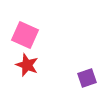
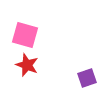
pink square: rotated 8 degrees counterclockwise
